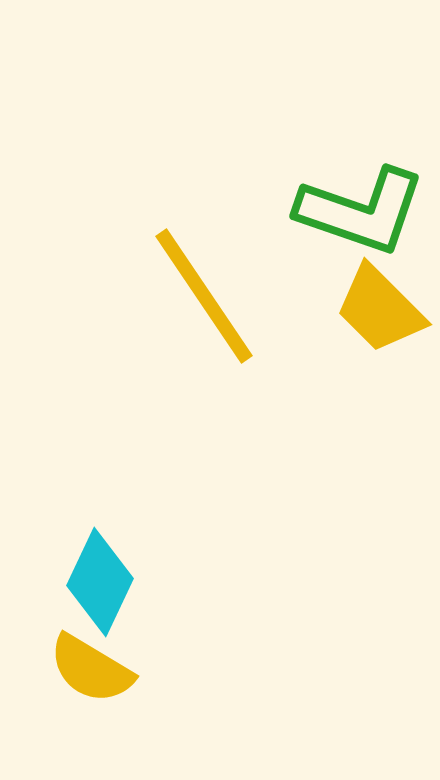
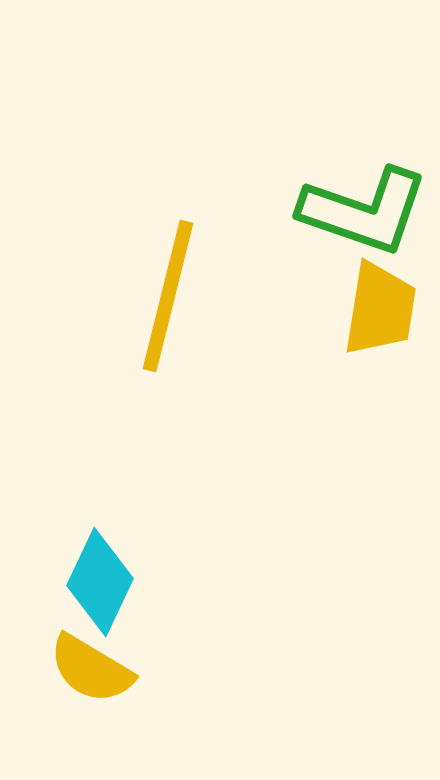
green L-shape: moved 3 px right
yellow line: moved 36 px left; rotated 48 degrees clockwise
yellow trapezoid: rotated 126 degrees counterclockwise
